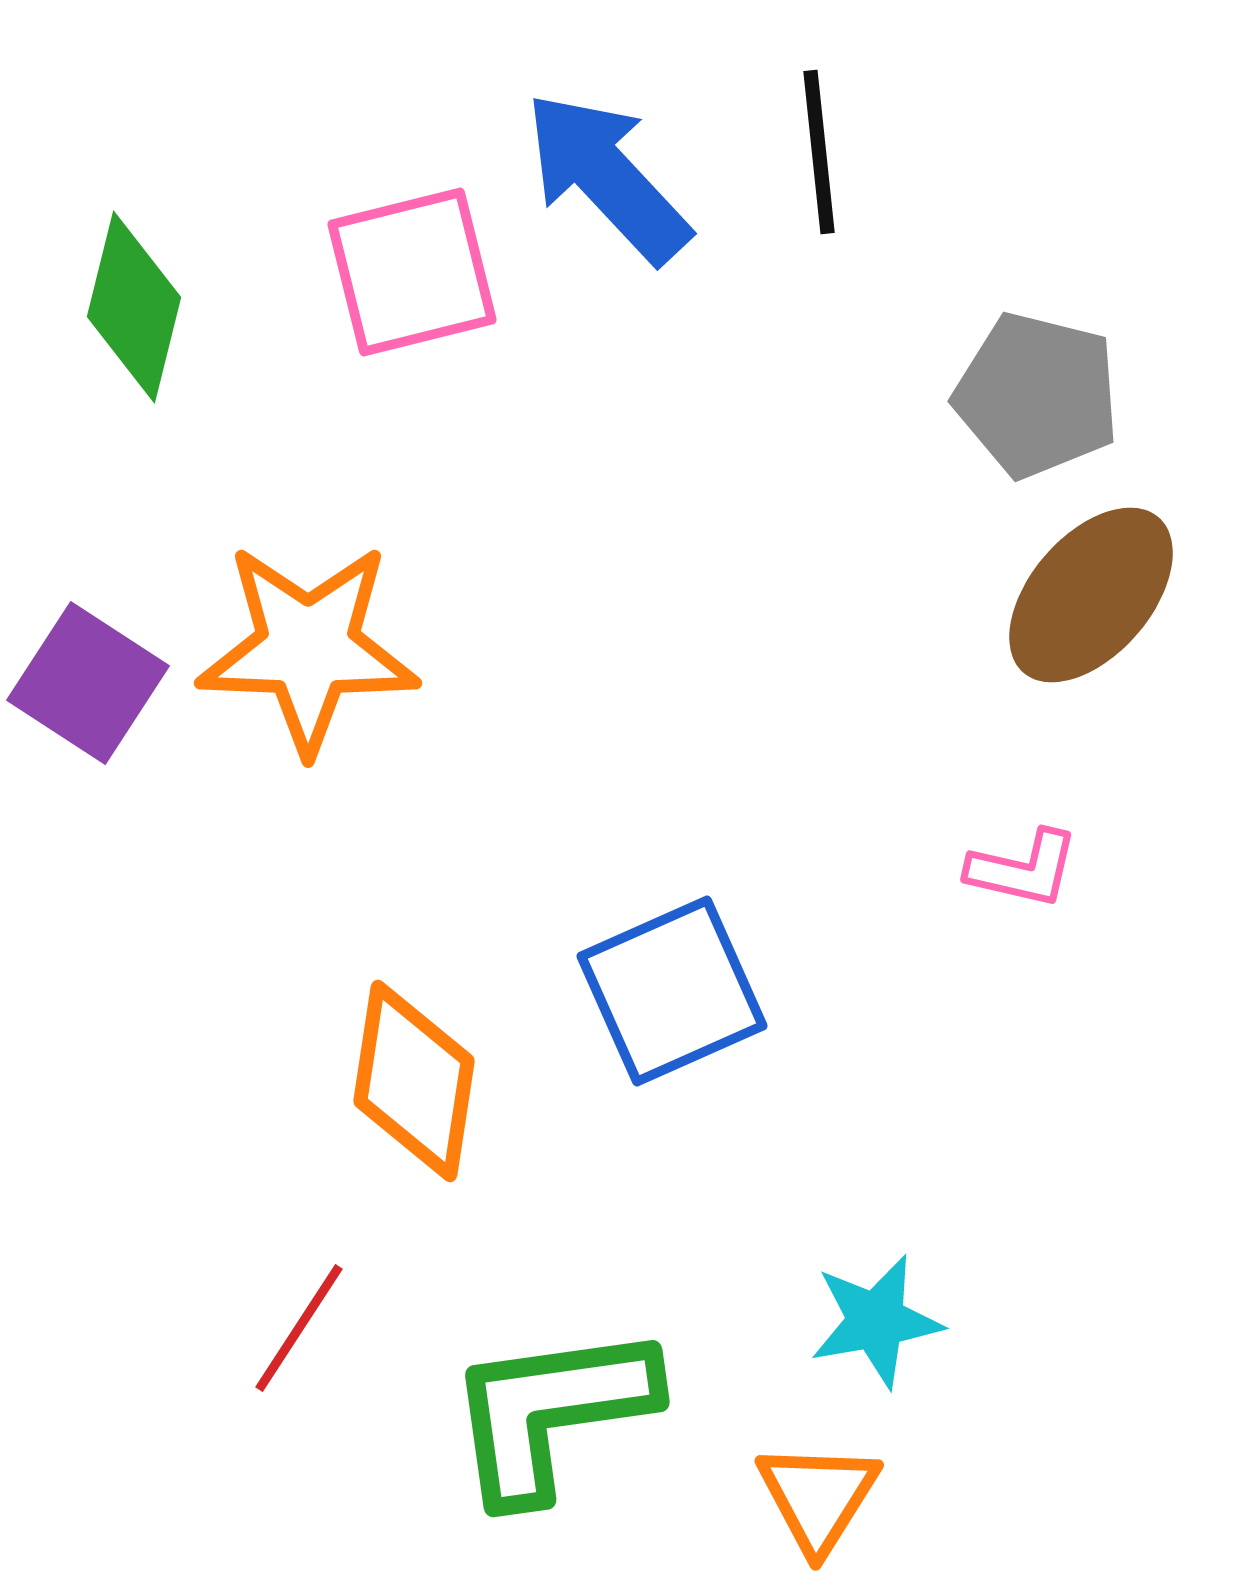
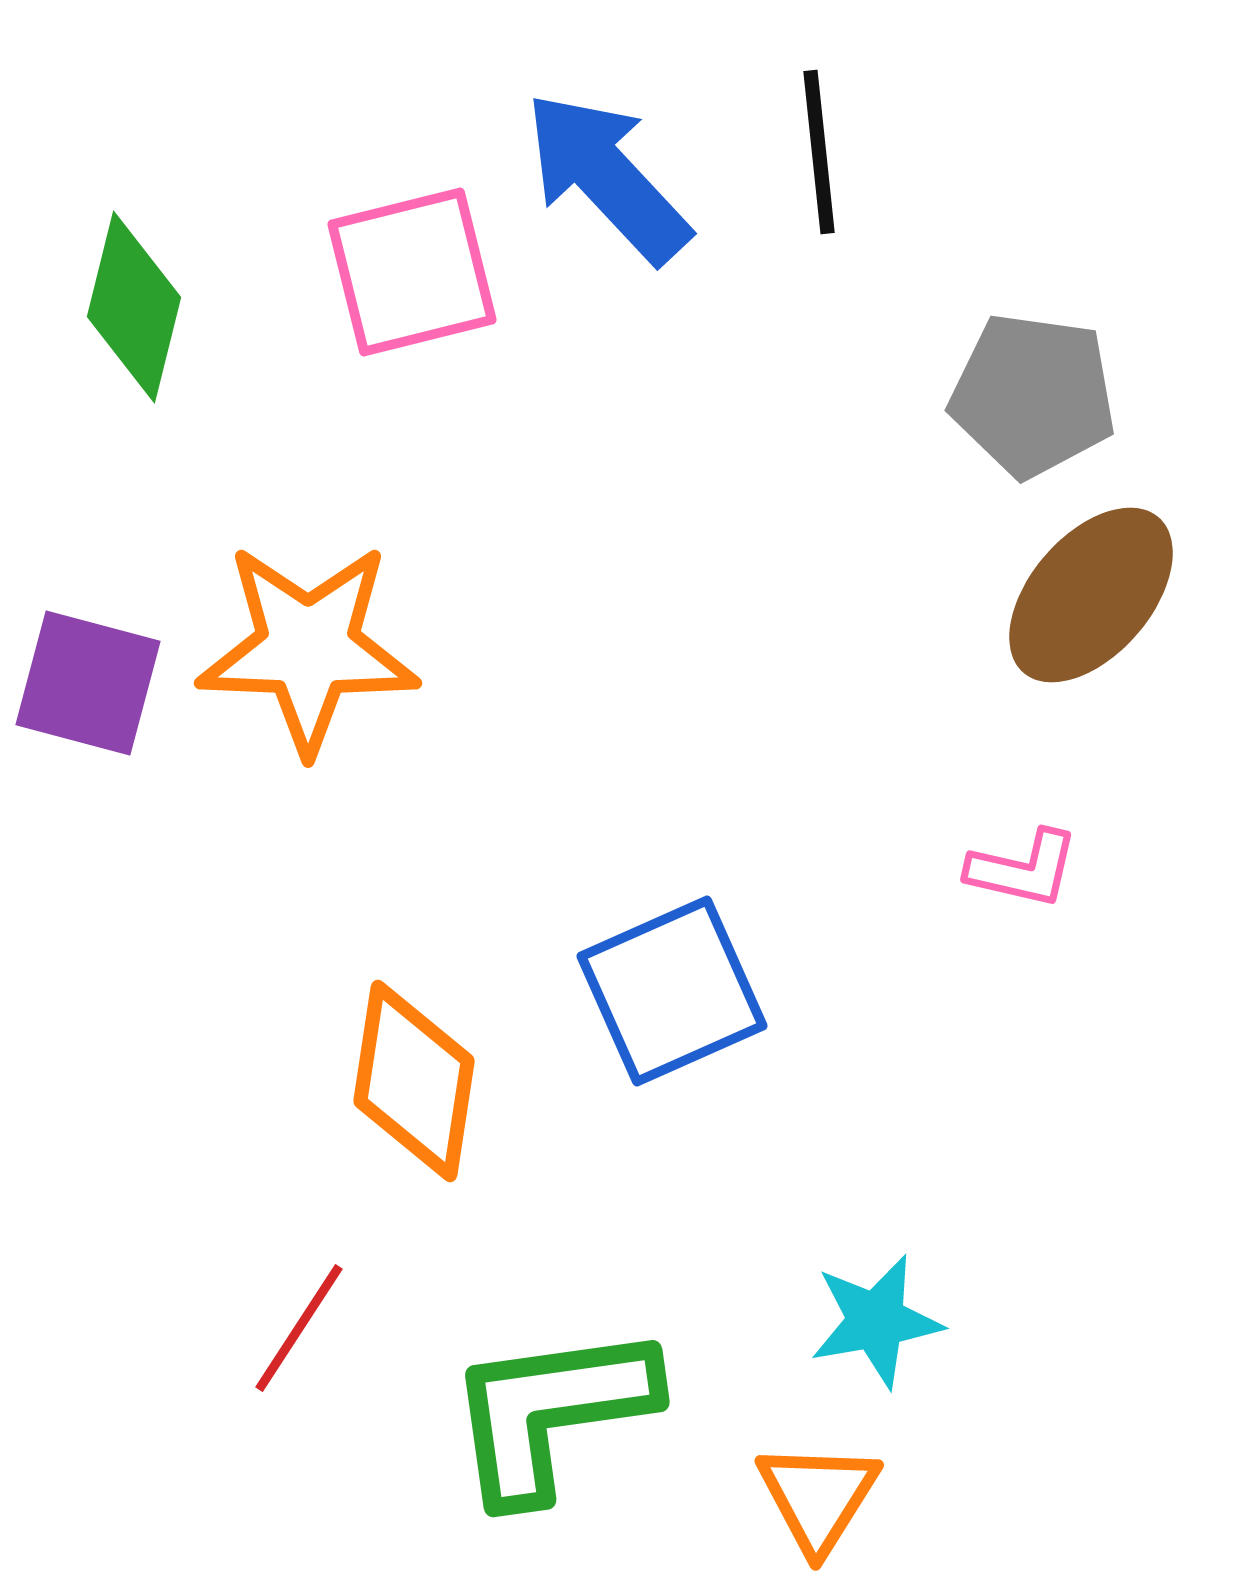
gray pentagon: moved 4 px left; rotated 6 degrees counterclockwise
purple square: rotated 18 degrees counterclockwise
